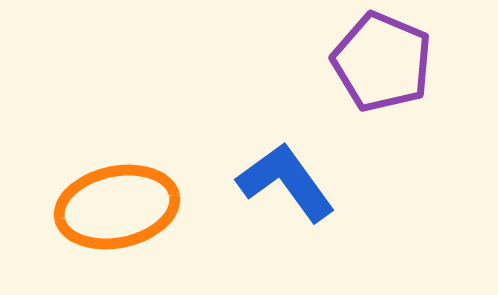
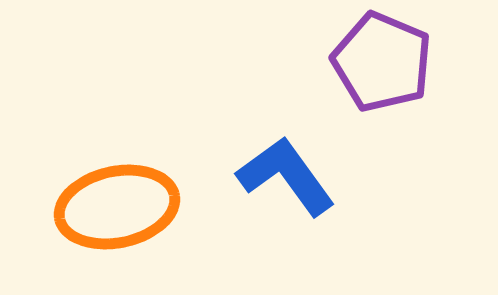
blue L-shape: moved 6 px up
